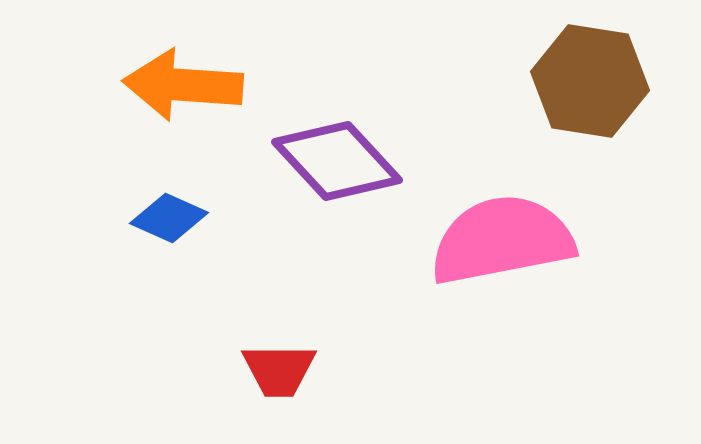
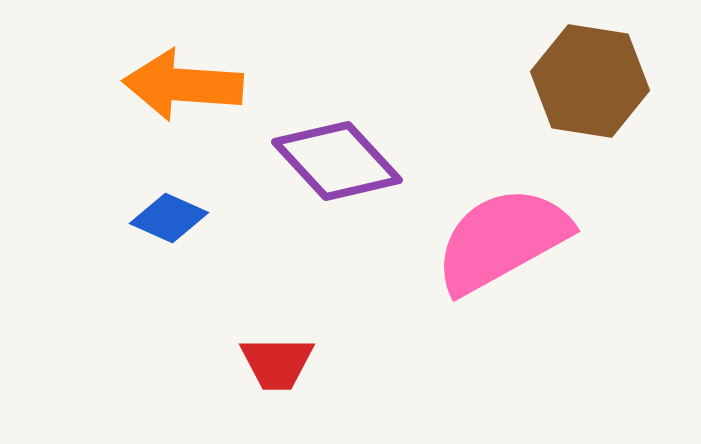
pink semicircle: rotated 18 degrees counterclockwise
red trapezoid: moved 2 px left, 7 px up
